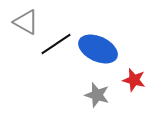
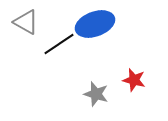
black line: moved 3 px right
blue ellipse: moved 3 px left, 25 px up; rotated 45 degrees counterclockwise
gray star: moved 1 px left, 1 px up
